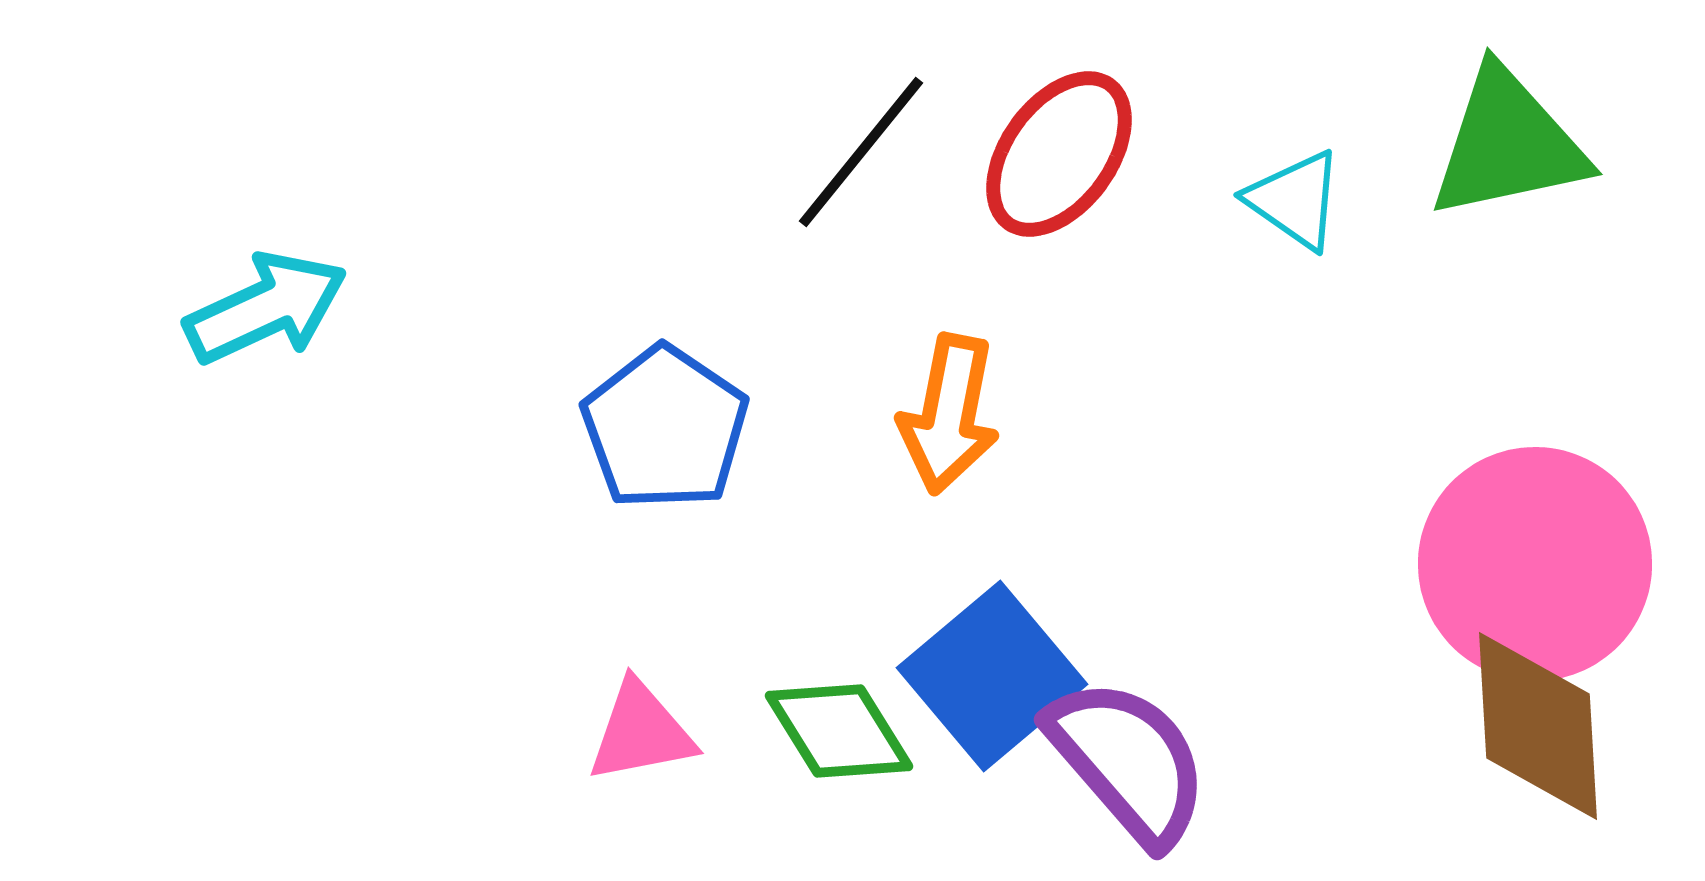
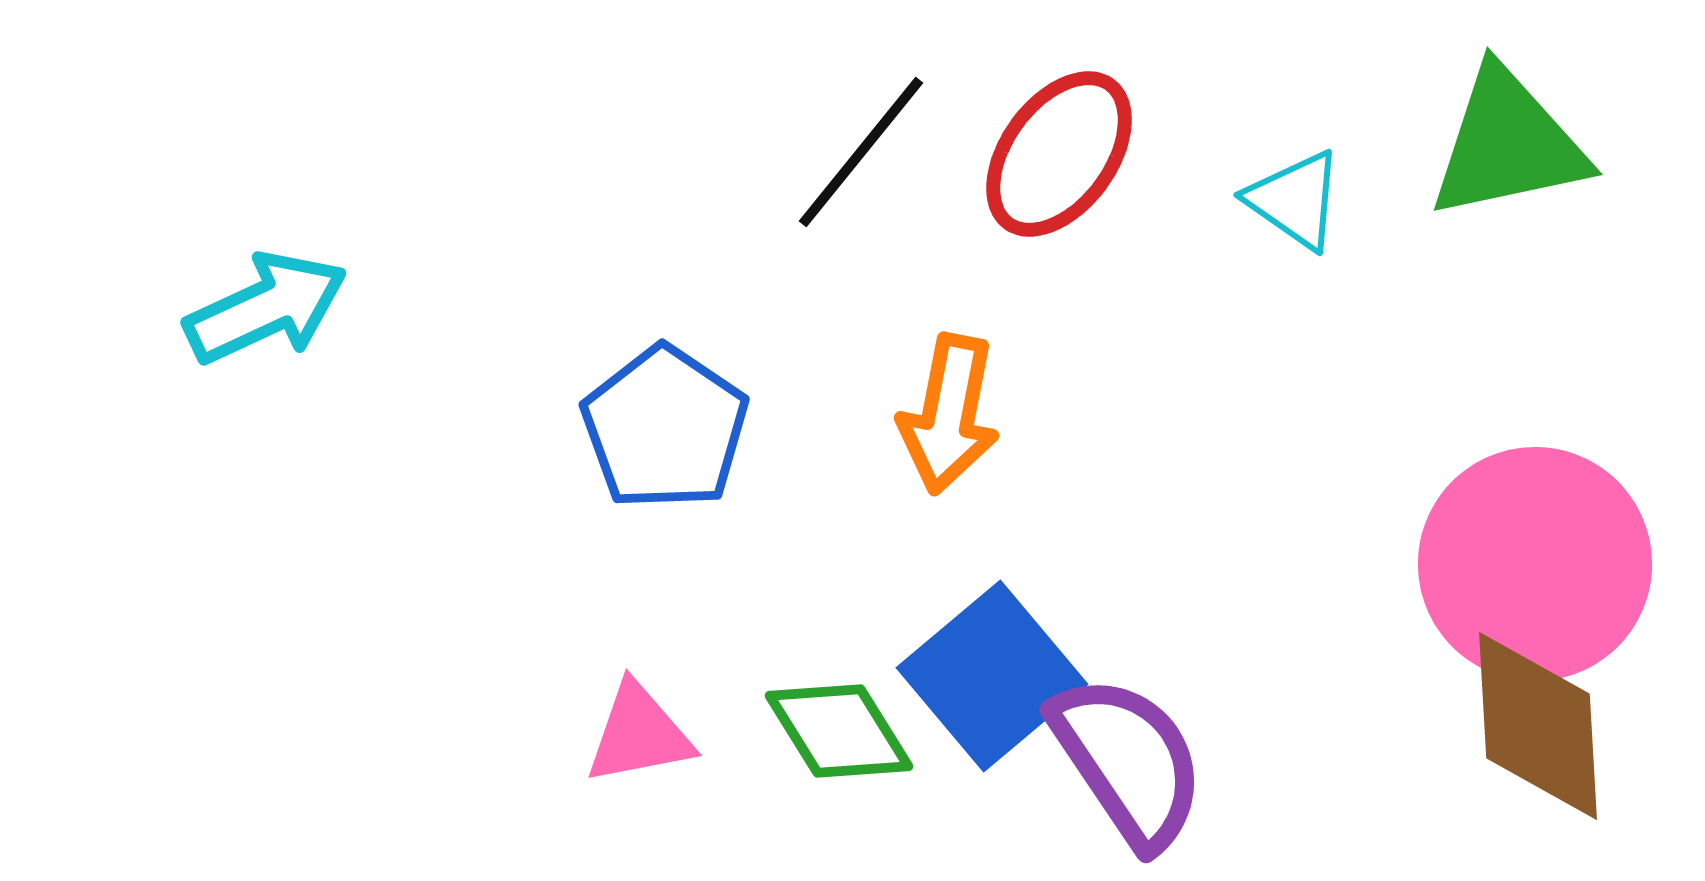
pink triangle: moved 2 px left, 2 px down
purple semicircle: rotated 7 degrees clockwise
